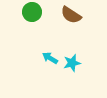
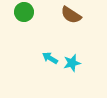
green circle: moved 8 px left
